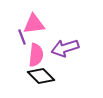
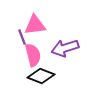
pink triangle: moved 1 px right, 1 px down
pink semicircle: moved 3 px left; rotated 20 degrees counterclockwise
black diamond: rotated 24 degrees counterclockwise
